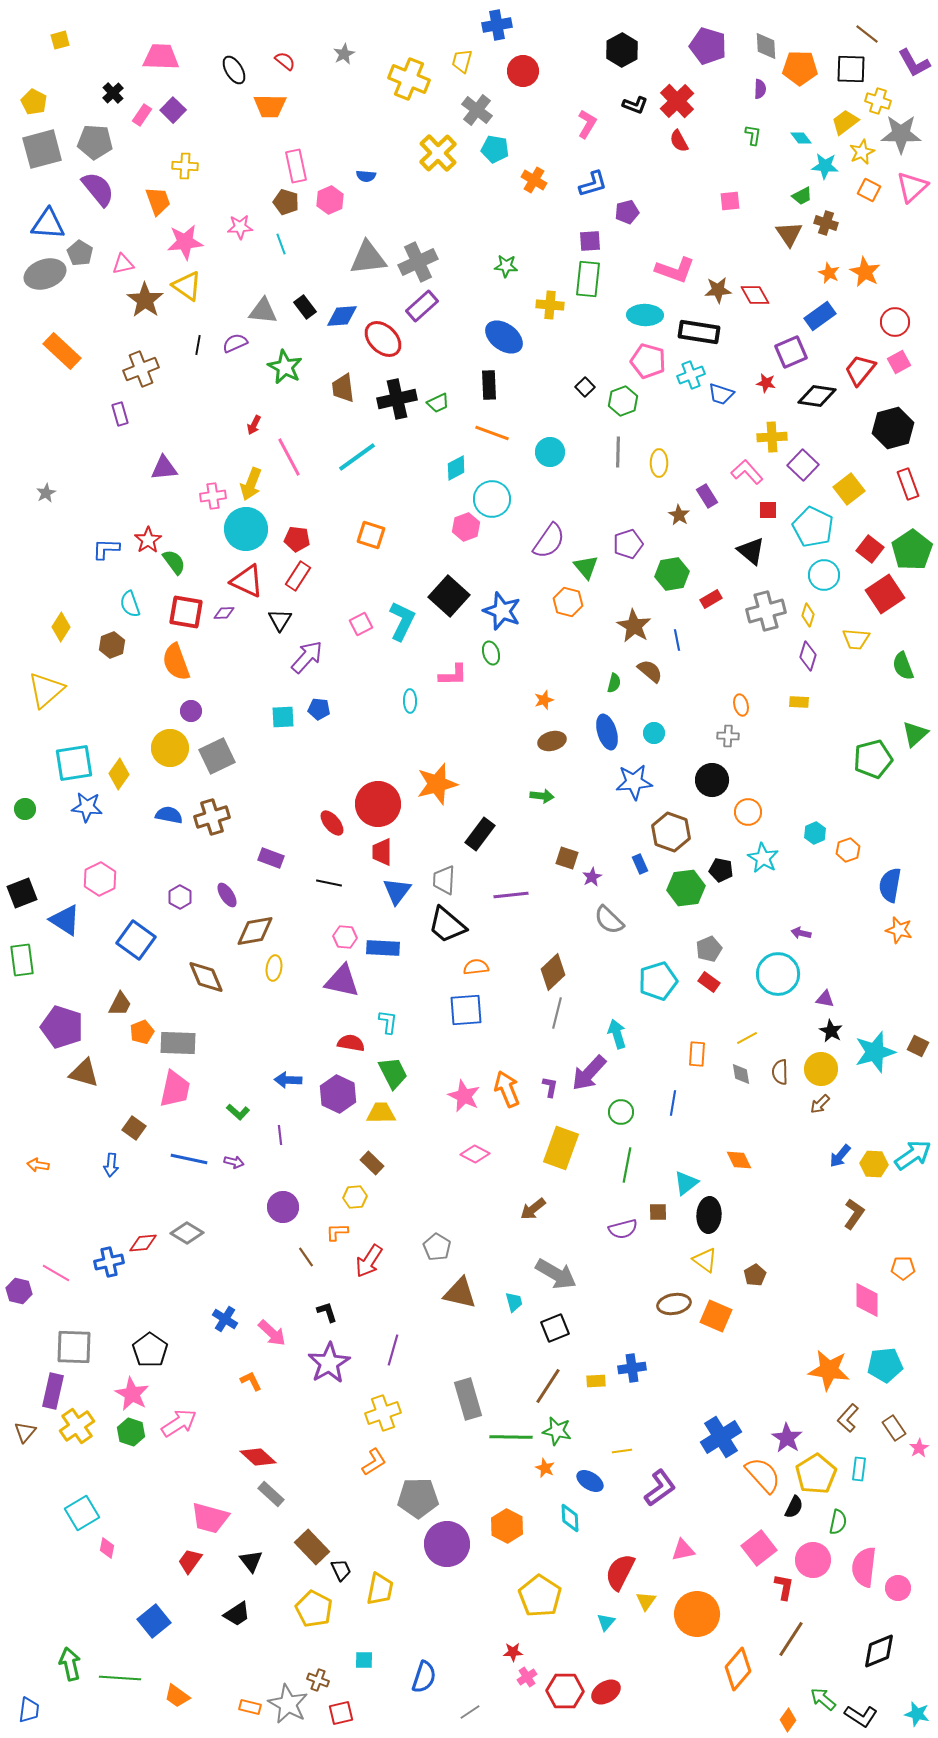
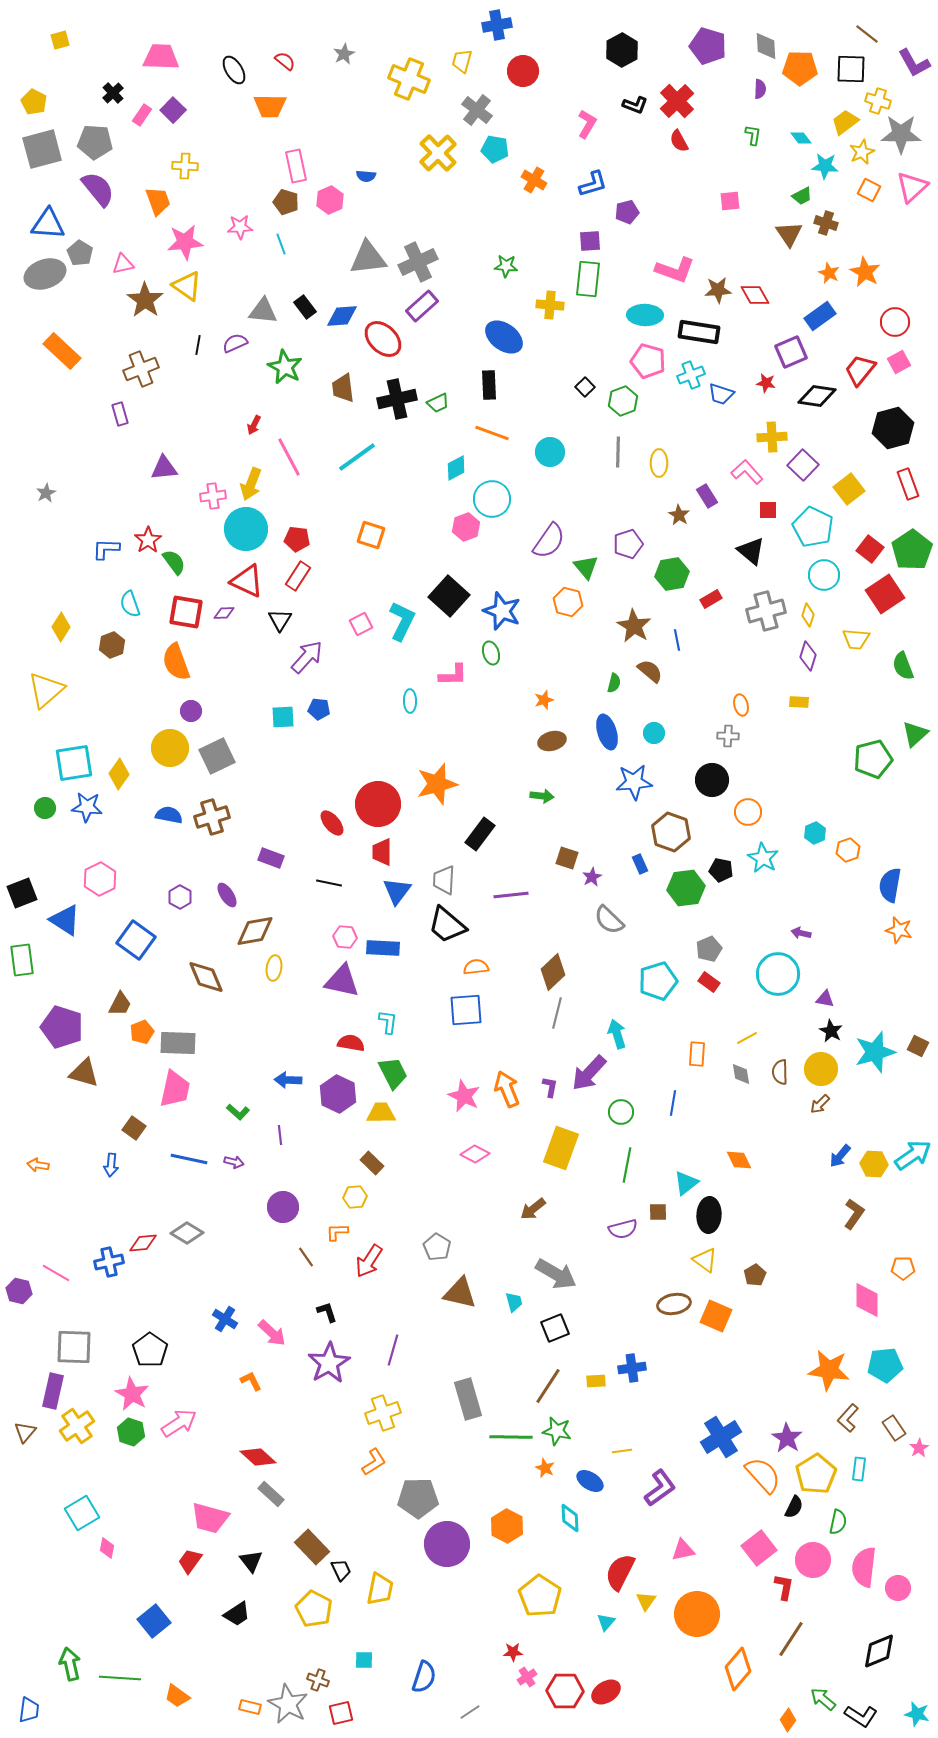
green circle at (25, 809): moved 20 px right, 1 px up
